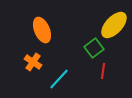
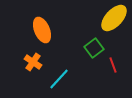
yellow ellipse: moved 7 px up
red line: moved 10 px right, 6 px up; rotated 28 degrees counterclockwise
